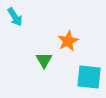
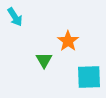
orange star: rotated 10 degrees counterclockwise
cyan square: rotated 8 degrees counterclockwise
